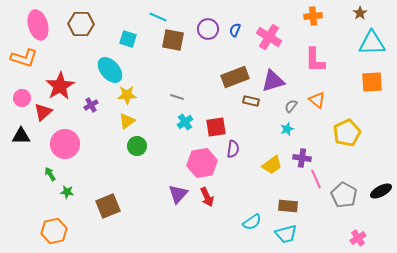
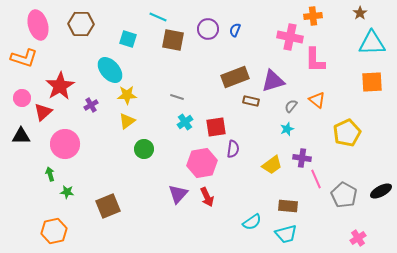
pink cross at (269, 37): moved 21 px right; rotated 20 degrees counterclockwise
green circle at (137, 146): moved 7 px right, 3 px down
green arrow at (50, 174): rotated 16 degrees clockwise
